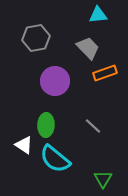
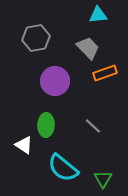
cyan semicircle: moved 8 px right, 9 px down
